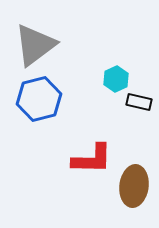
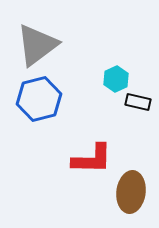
gray triangle: moved 2 px right
black rectangle: moved 1 px left
brown ellipse: moved 3 px left, 6 px down
